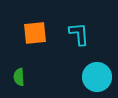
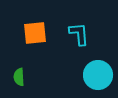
cyan circle: moved 1 px right, 2 px up
